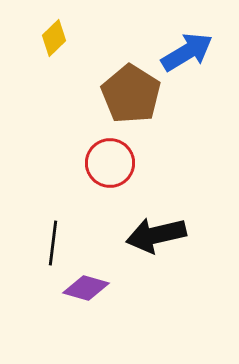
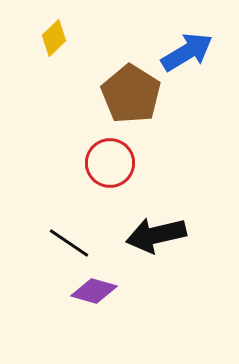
black line: moved 16 px right; rotated 63 degrees counterclockwise
purple diamond: moved 8 px right, 3 px down
